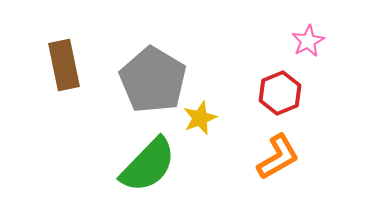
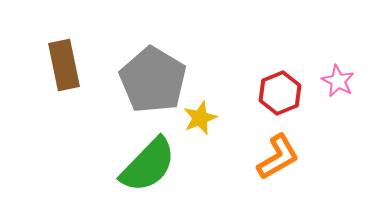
pink star: moved 30 px right, 40 px down; rotated 16 degrees counterclockwise
